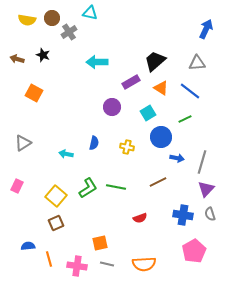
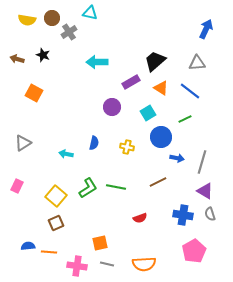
purple triangle at (206, 189): moved 1 px left, 2 px down; rotated 42 degrees counterclockwise
orange line at (49, 259): moved 7 px up; rotated 70 degrees counterclockwise
